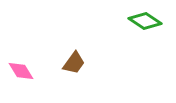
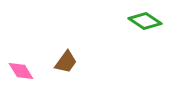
brown trapezoid: moved 8 px left, 1 px up
